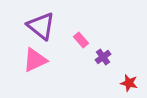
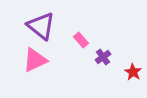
red star: moved 4 px right, 11 px up; rotated 18 degrees clockwise
